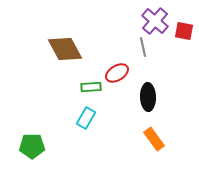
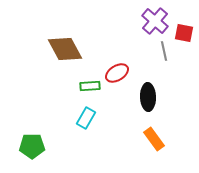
red square: moved 2 px down
gray line: moved 21 px right, 4 px down
green rectangle: moved 1 px left, 1 px up
